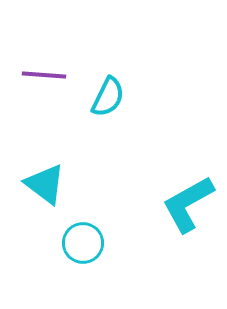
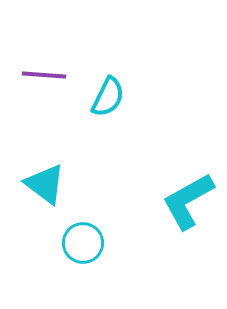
cyan L-shape: moved 3 px up
